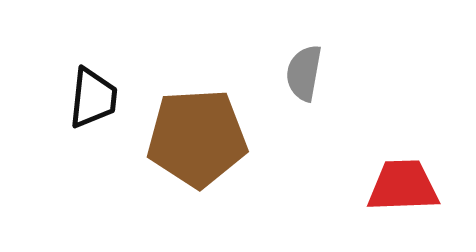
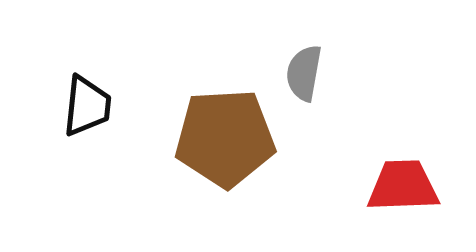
black trapezoid: moved 6 px left, 8 px down
brown pentagon: moved 28 px right
